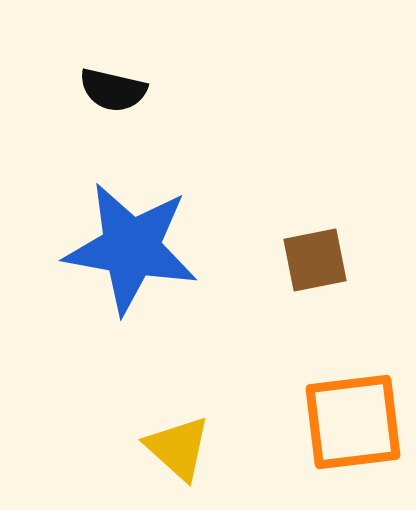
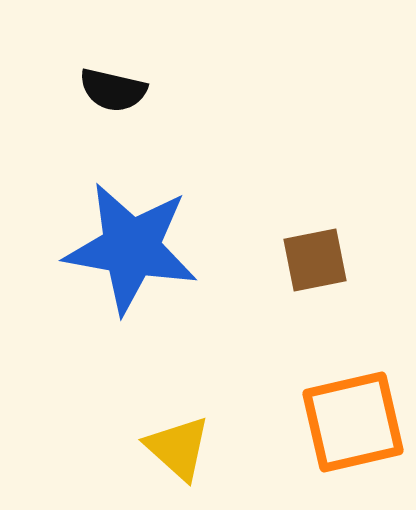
orange square: rotated 6 degrees counterclockwise
